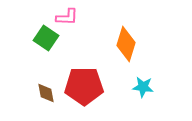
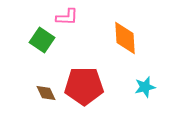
green square: moved 4 px left, 2 px down
orange diamond: moved 1 px left, 6 px up; rotated 20 degrees counterclockwise
cyan star: moved 2 px right; rotated 20 degrees counterclockwise
brown diamond: rotated 15 degrees counterclockwise
